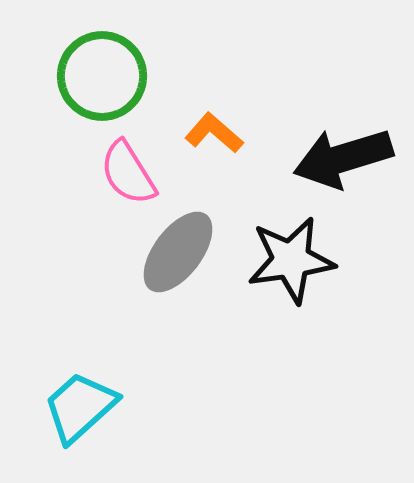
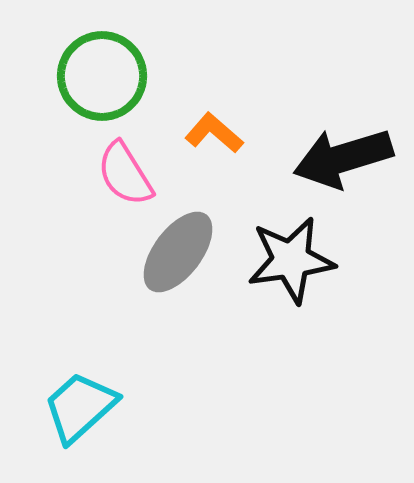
pink semicircle: moved 3 px left, 1 px down
